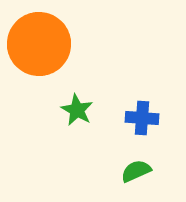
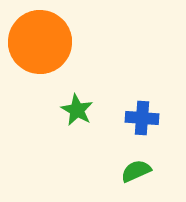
orange circle: moved 1 px right, 2 px up
